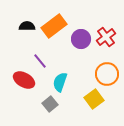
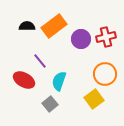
red cross: rotated 24 degrees clockwise
orange circle: moved 2 px left
cyan semicircle: moved 1 px left, 1 px up
